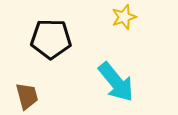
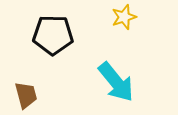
black pentagon: moved 2 px right, 4 px up
brown trapezoid: moved 1 px left, 1 px up
